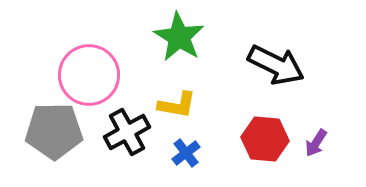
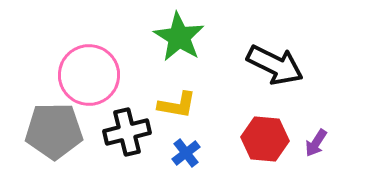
black arrow: moved 1 px left
black cross: rotated 15 degrees clockwise
